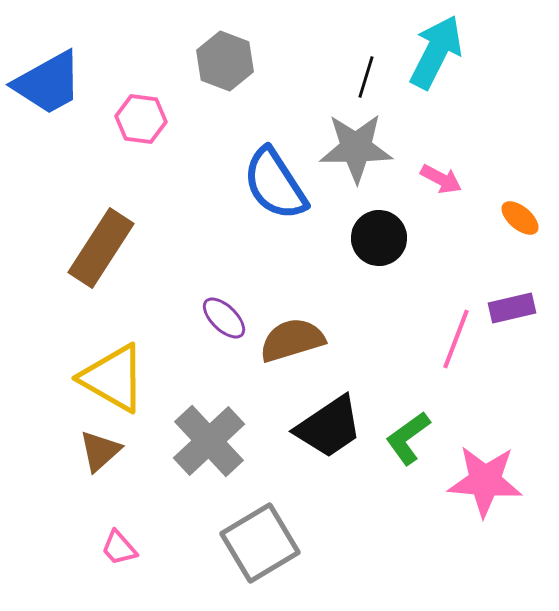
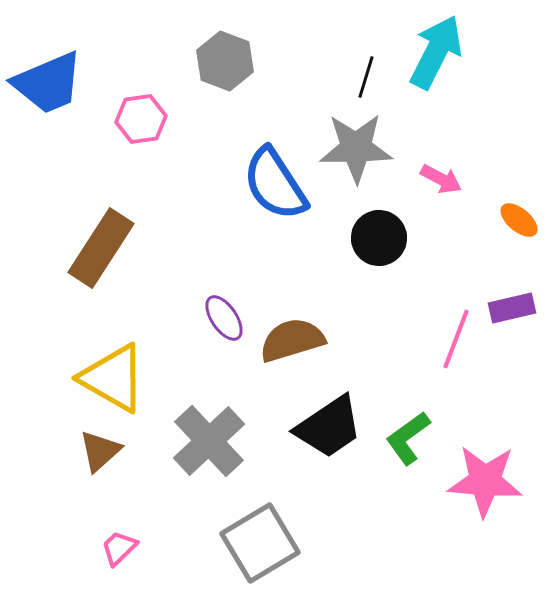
blue trapezoid: rotated 6 degrees clockwise
pink hexagon: rotated 15 degrees counterclockwise
orange ellipse: moved 1 px left, 2 px down
purple ellipse: rotated 12 degrees clockwise
pink trapezoid: rotated 87 degrees clockwise
